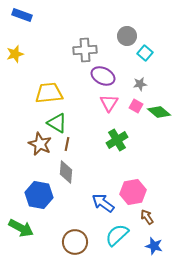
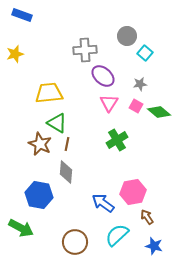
purple ellipse: rotated 15 degrees clockwise
